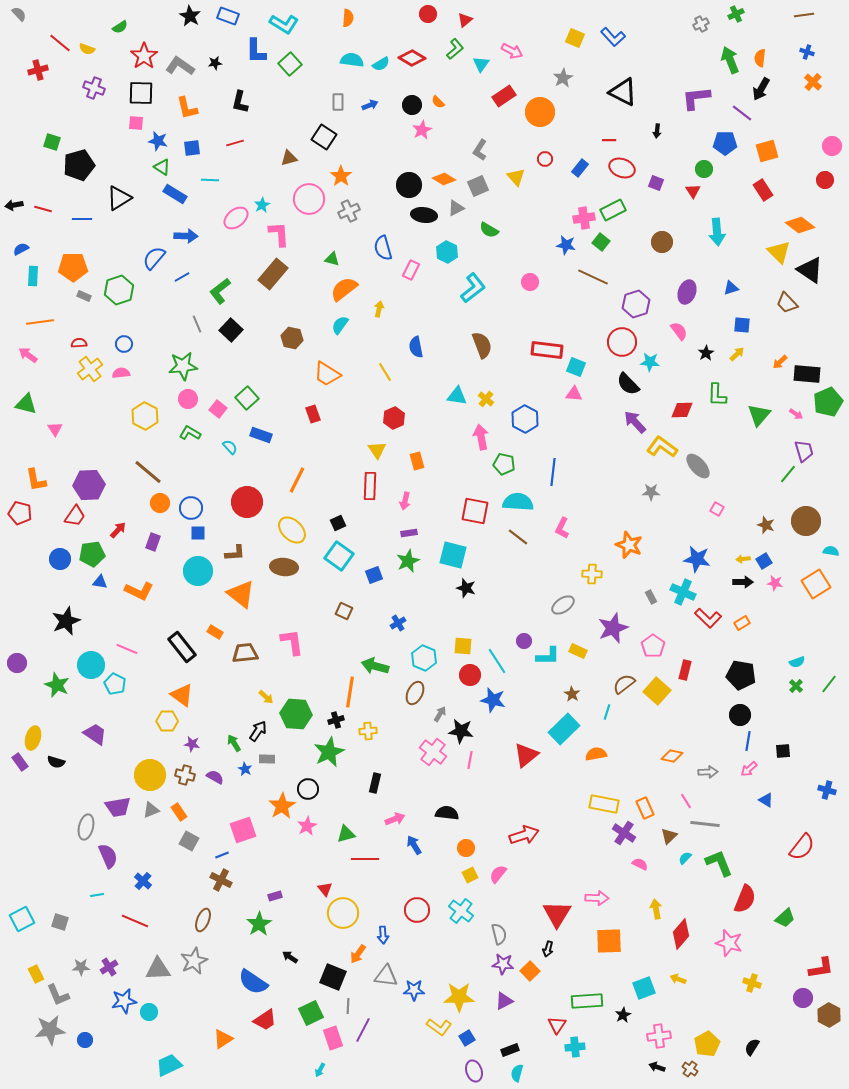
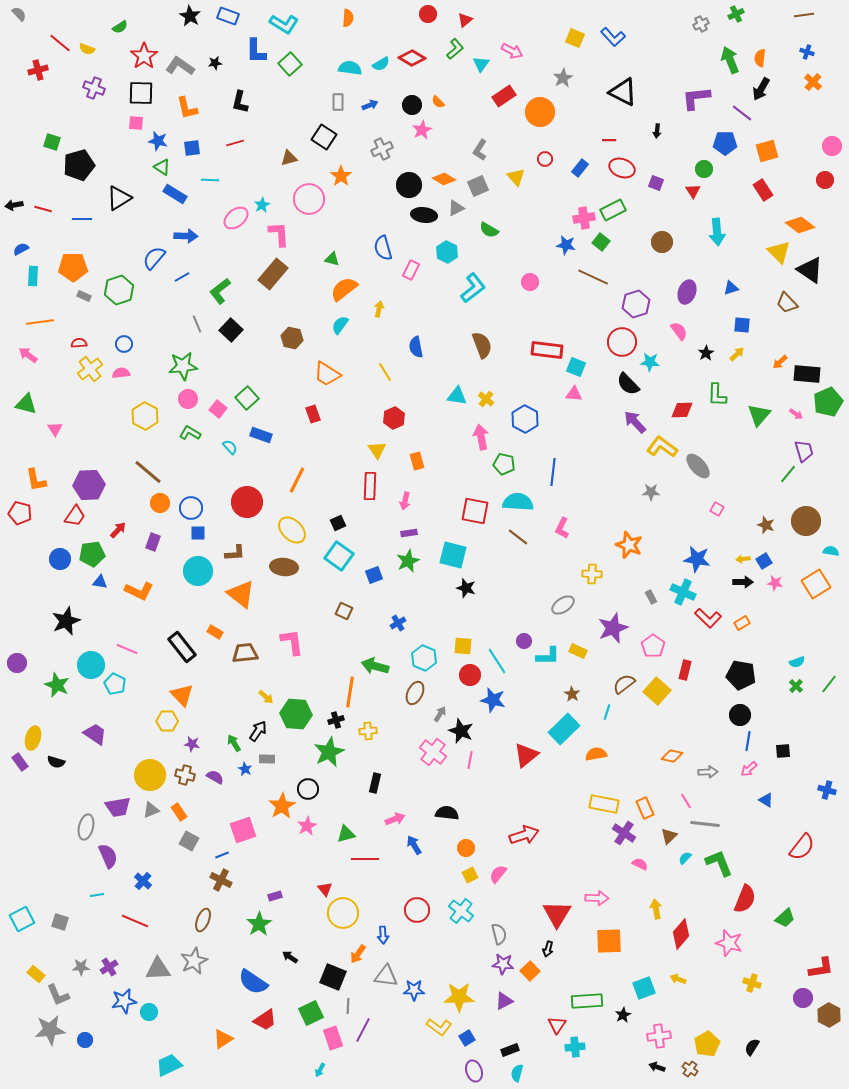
cyan semicircle at (352, 60): moved 2 px left, 8 px down
gray cross at (349, 211): moved 33 px right, 62 px up
orange triangle at (182, 695): rotated 10 degrees clockwise
black star at (461, 731): rotated 15 degrees clockwise
yellow rectangle at (36, 974): rotated 24 degrees counterclockwise
